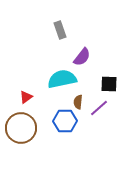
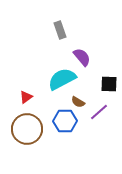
purple semicircle: rotated 78 degrees counterclockwise
cyan semicircle: rotated 16 degrees counterclockwise
brown semicircle: rotated 64 degrees counterclockwise
purple line: moved 4 px down
brown circle: moved 6 px right, 1 px down
